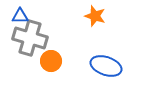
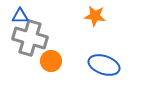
orange star: rotated 10 degrees counterclockwise
blue ellipse: moved 2 px left, 1 px up
